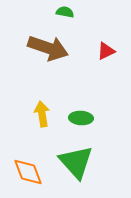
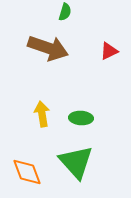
green semicircle: rotated 96 degrees clockwise
red triangle: moved 3 px right
orange diamond: moved 1 px left
